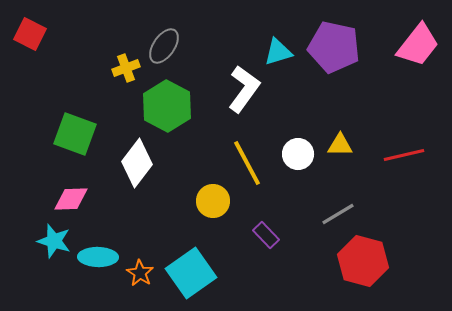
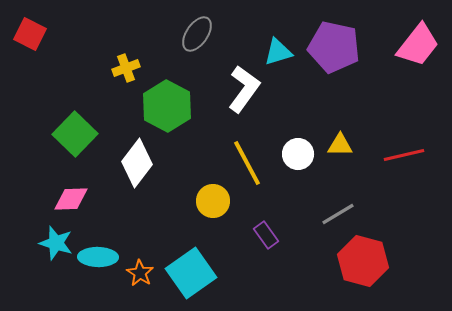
gray ellipse: moved 33 px right, 12 px up
green square: rotated 24 degrees clockwise
purple rectangle: rotated 8 degrees clockwise
cyan star: moved 2 px right, 2 px down
